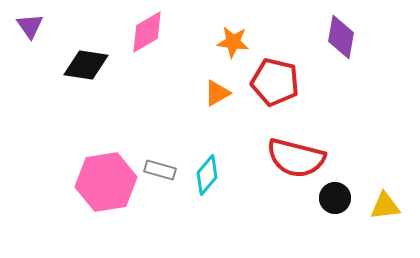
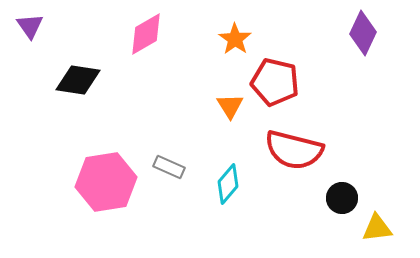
pink diamond: moved 1 px left, 2 px down
purple diamond: moved 22 px right, 4 px up; rotated 15 degrees clockwise
orange star: moved 2 px right, 3 px up; rotated 28 degrees clockwise
black diamond: moved 8 px left, 15 px down
orange triangle: moved 13 px right, 13 px down; rotated 32 degrees counterclockwise
red semicircle: moved 2 px left, 8 px up
gray rectangle: moved 9 px right, 3 px up; rotated 8 degrees clockwise
cyan diamond: moved 21 px right, 9 px down
black circle: moved 7 px right
yellow triangle: moved 8 px left, 22 px down
